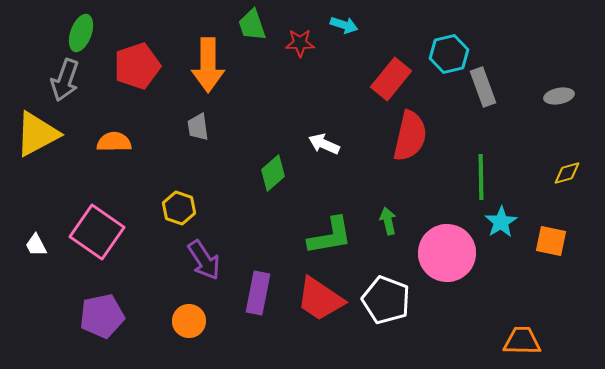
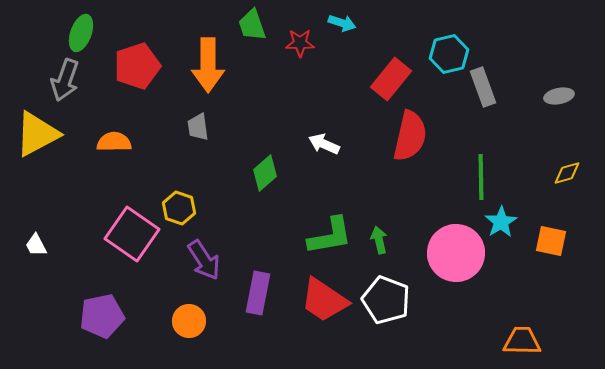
cyan arrow: moved 2 px left, 2 px up
green diamond: moved 8 px left
green arrow: moved 9 px left, 19 px down
pink square: moved 35 px right, 2 px down
pink circle: moved 9 px right
red trapezoid: moved 4 px right, 1 px down
